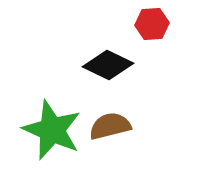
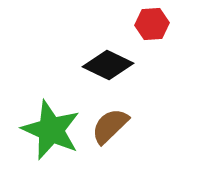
brown semicircle: rotated 30 degrees counterclockwise
green star: moved 1 px left
